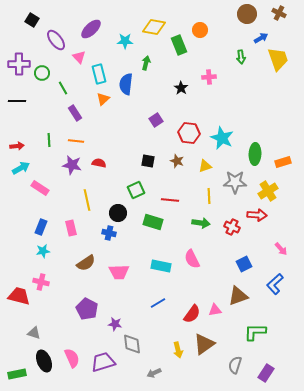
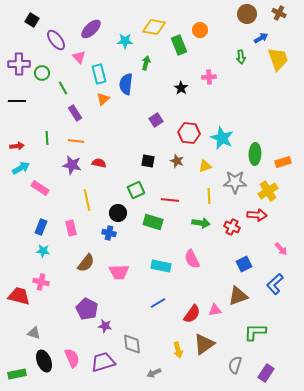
green line at (49, 140): moved 2 px left, 2 px up
cyan star at (43, 251): rotated 16 degrees clockwise
brown semicircle at (86, 263): rotated 18 degrees counterclockwise
purple star at (115, 324): moved 10 px left, 2 px down
